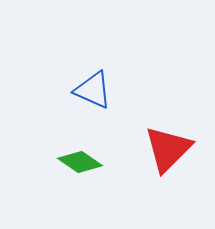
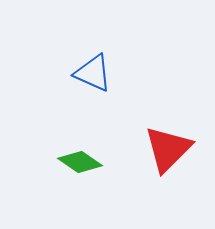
blue triangle: moved 17 px up
